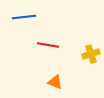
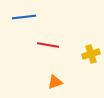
orange triangle: rotated 42 degrees counterclockwise
